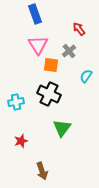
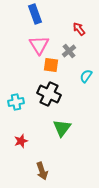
pink triangle: moved 1 px right
